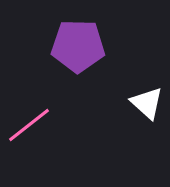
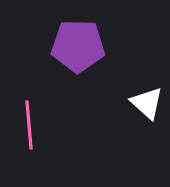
pink line: rotated 57 degrees counterclockwise
